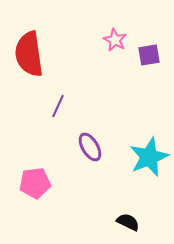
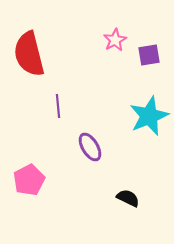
pink star: rotated 15 degrees clockwise
red semicircle: rotated 6 degrees counterclockwise
purple line: rotated 30 degrees counterclockwise
cyan star: moved 41 px up
pink pentagon: moved 6 px left, 3 px up; rotated 20 degrees counterclockwise
black semicircle: moved 24 px up
